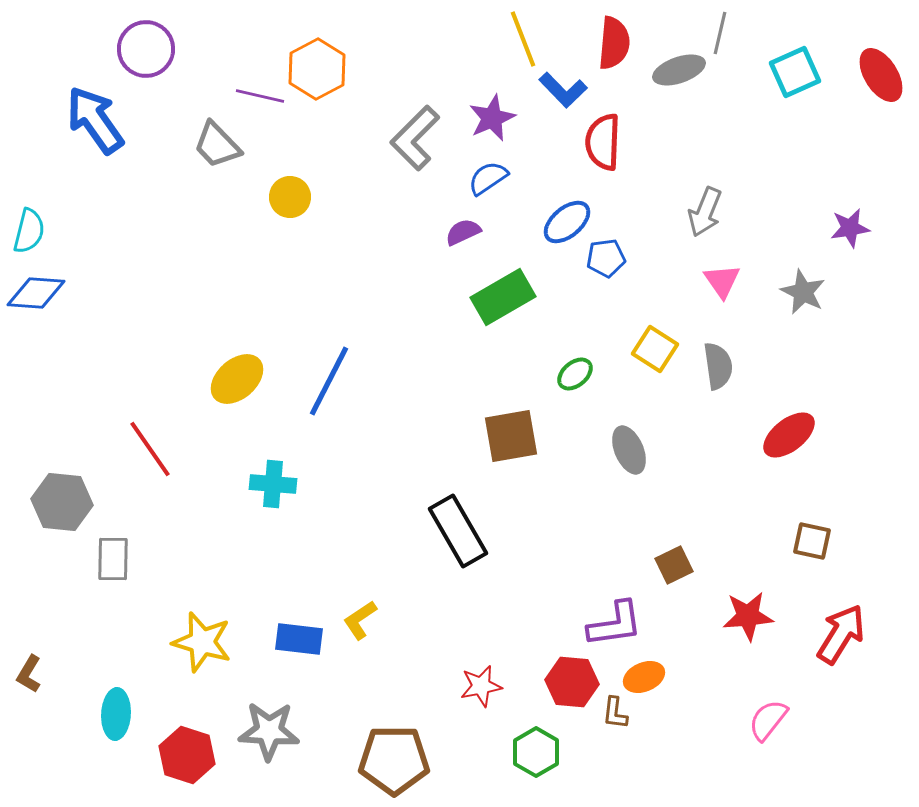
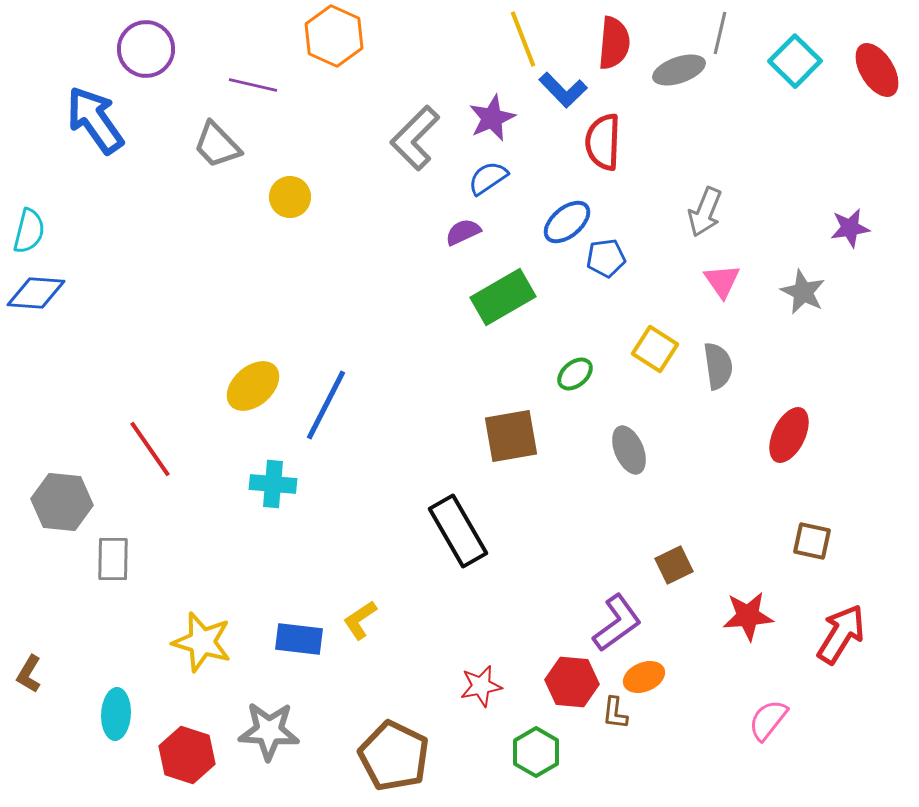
orange hexagon at (317, 69): moved 17 px right, 33 px up; rotated 8 degrees counterclockwise
cyan square at (795, 72): moved 11 px up; rotated 21 degrees counterclockwise
red ellipse at (881, 75): moved 4 px left, 5 px up
purple line at (260, 96): moved 7 px left, 11 px up
yellow ellipse at (237, 379): moved 16 px right, 7 px down
blue line at (329, 381): moved 3 px left, 24 px down
red ellipse at (789, 435): rotated 26 degrees counterclockwise
purple L-shape at (615, 624): moved 2 px right, 1 px up; rotated 28 degrees counterclockwise
brown pentagon at (394, 760): moved 4 px up; rotated 26 degrees clockwise
